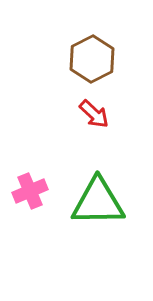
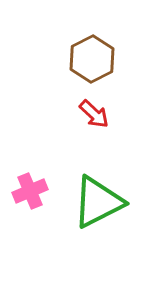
green triangle: rotated 26 degrees counterclockwise
